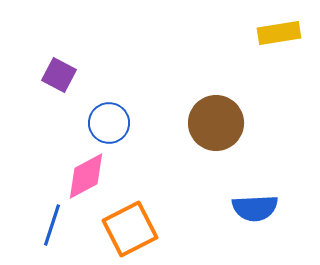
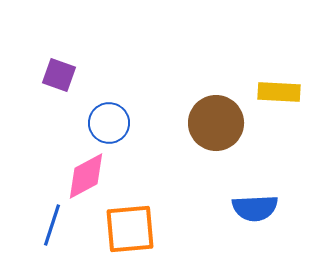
yellow rectangle: moved 59 px down; rotated 12 degrees clockwise
purple square: rotated 8 degrees counterclockwise
orange square: rotated 22 degrees clockwise
